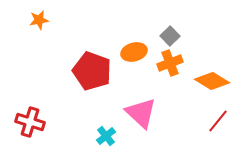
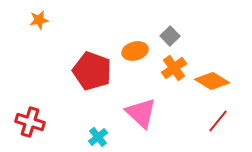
orange ellipse: moved 1 px right, 1 px up
orange cross: moved 4 px right, 5 px down; rotated 15 degrees counterclockwise
cyan cross: moved 8 px left, 1 px down
